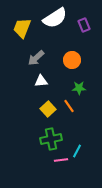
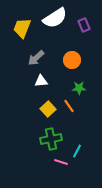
pink line: moved 2 px down; rotated 24 degrees clockwise
